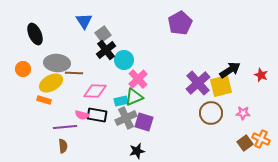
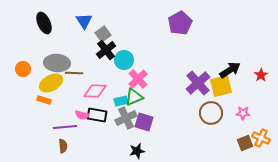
black ellipse: moved 9 px right, 11 px up
red star: rotated 16 degrees clockwise
orange cross: moved 1 px up
brown square: rotated 14 degrees clockwise
